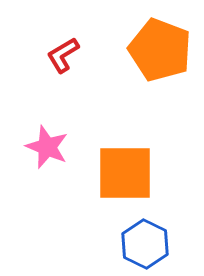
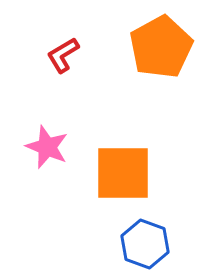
orange pentagon: moved 1 px right, 3 px up; rotated 22 degrees clockwise
orange square: moved 2 px left
blue hexagon: rotated 6 degrees counterclockwise
